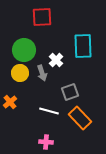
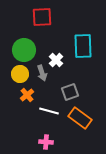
yellow circle: moved 1 px down
orange cross: moved 17 px right, 7 px up
orange rectangle: rotated 10 degrees counterclockwise
